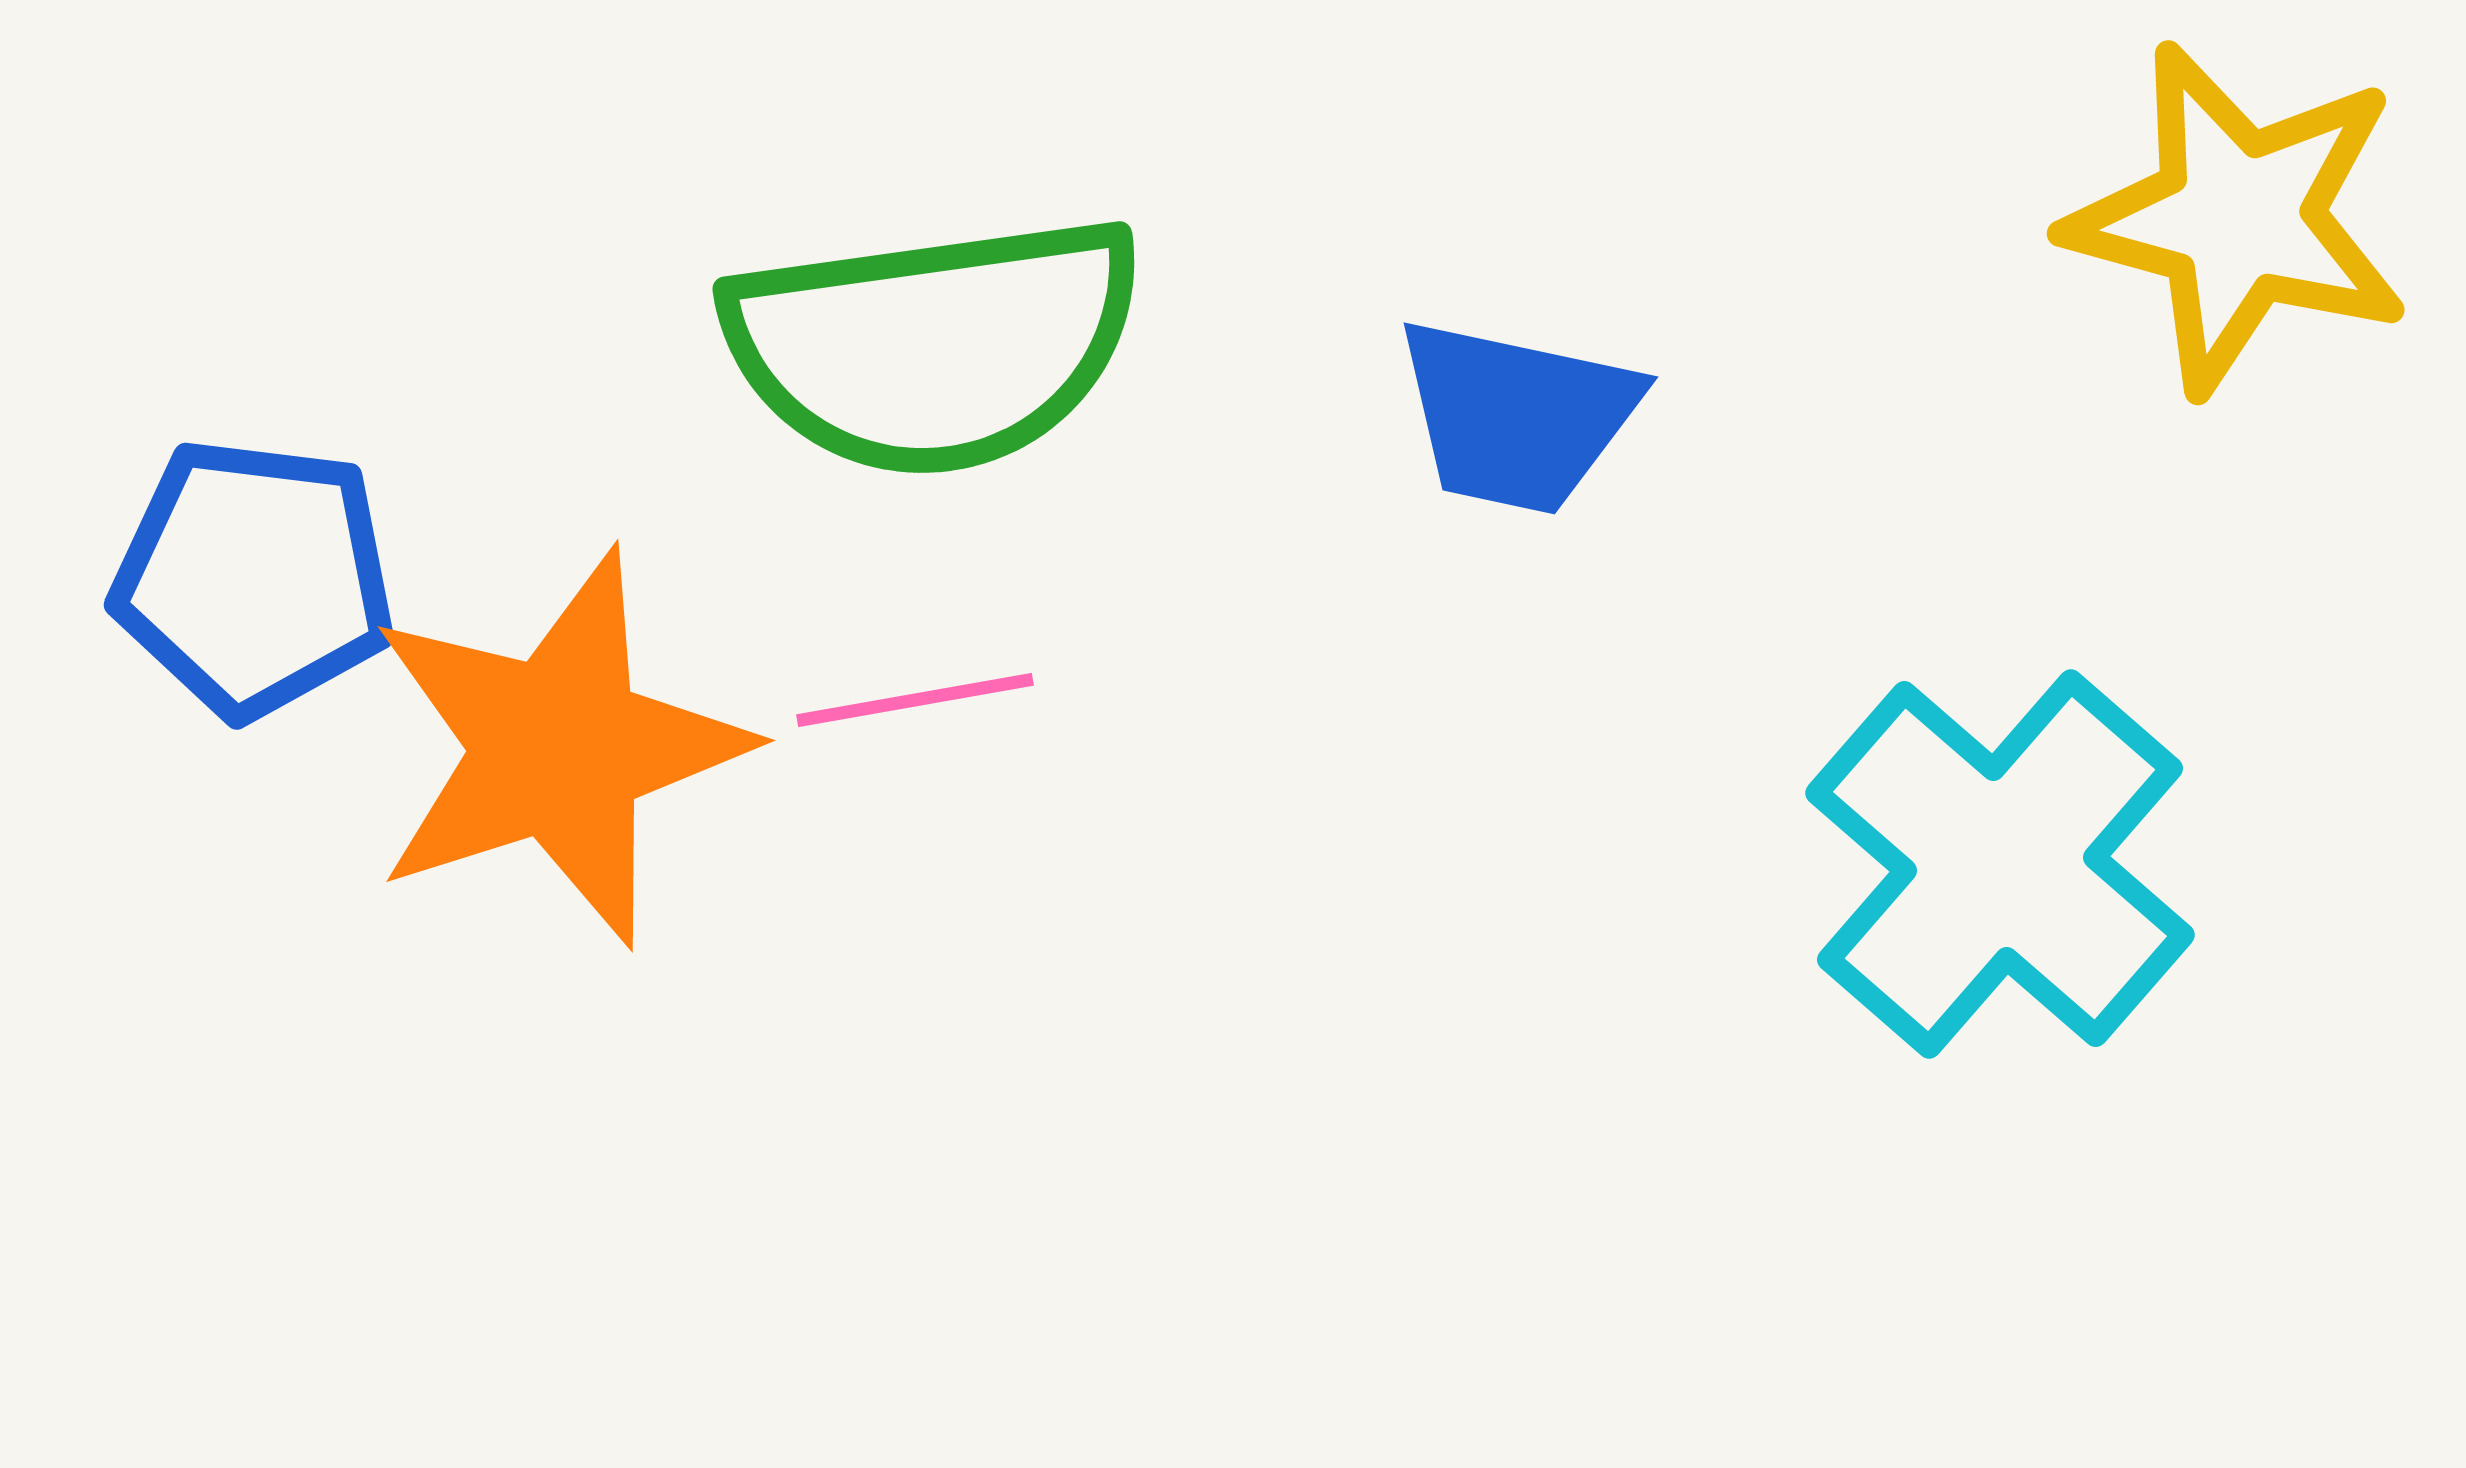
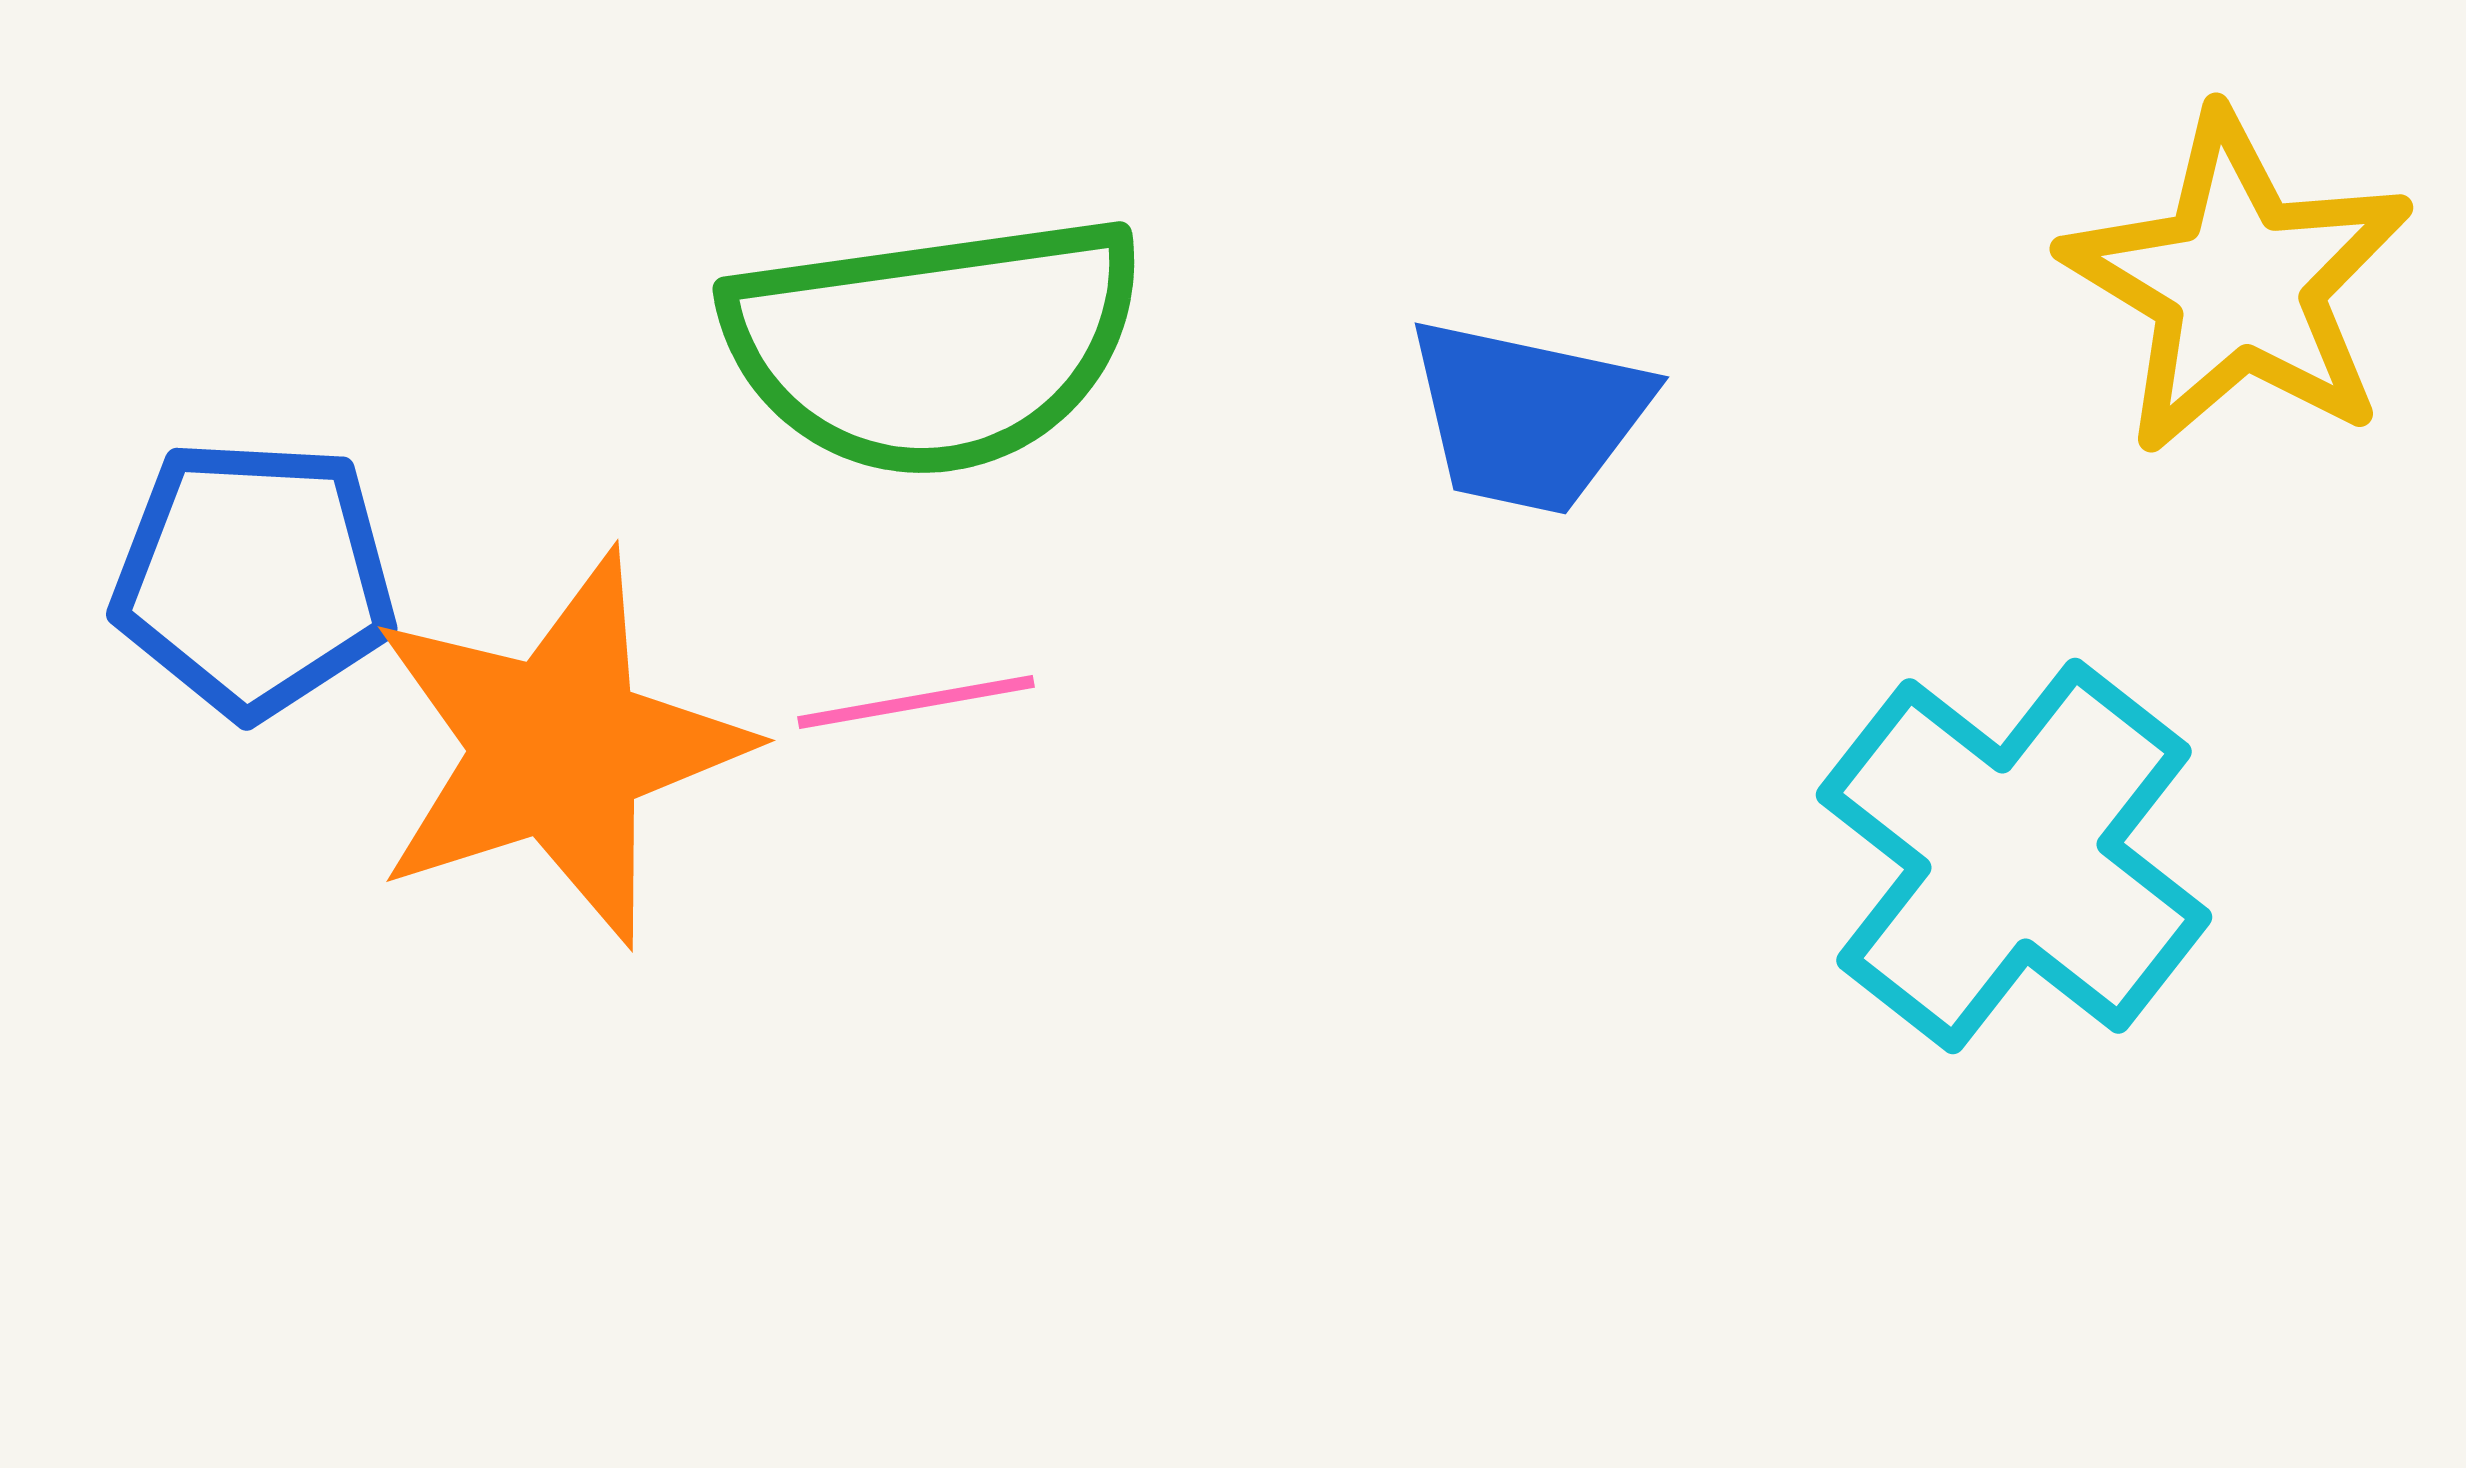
yellow star: moved 65 px down; rotated 16 degrees clockwise
blue trapezoid: moved 11 px right
blue pentagon: rotated 4 degrees counterclockwise
pink line: moved 1 px right, 2 px down
cyan cross: moved 14 px right, 8 px up; rotated 3 degrees counterclockwise
